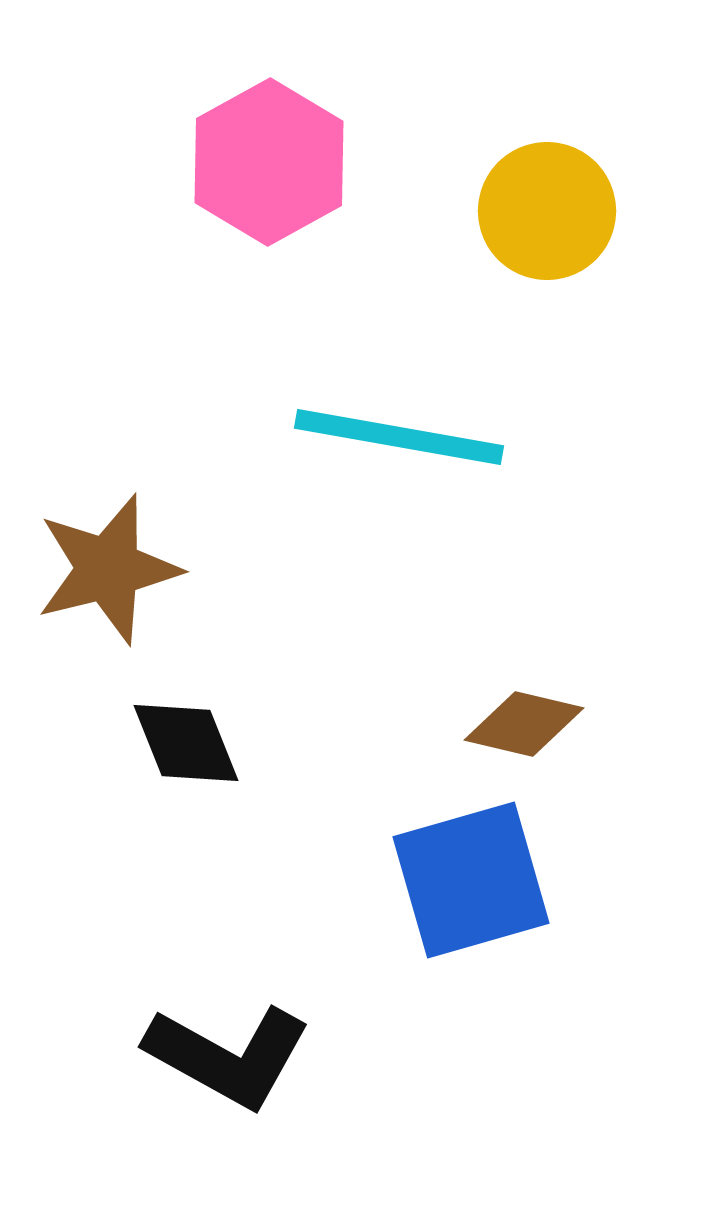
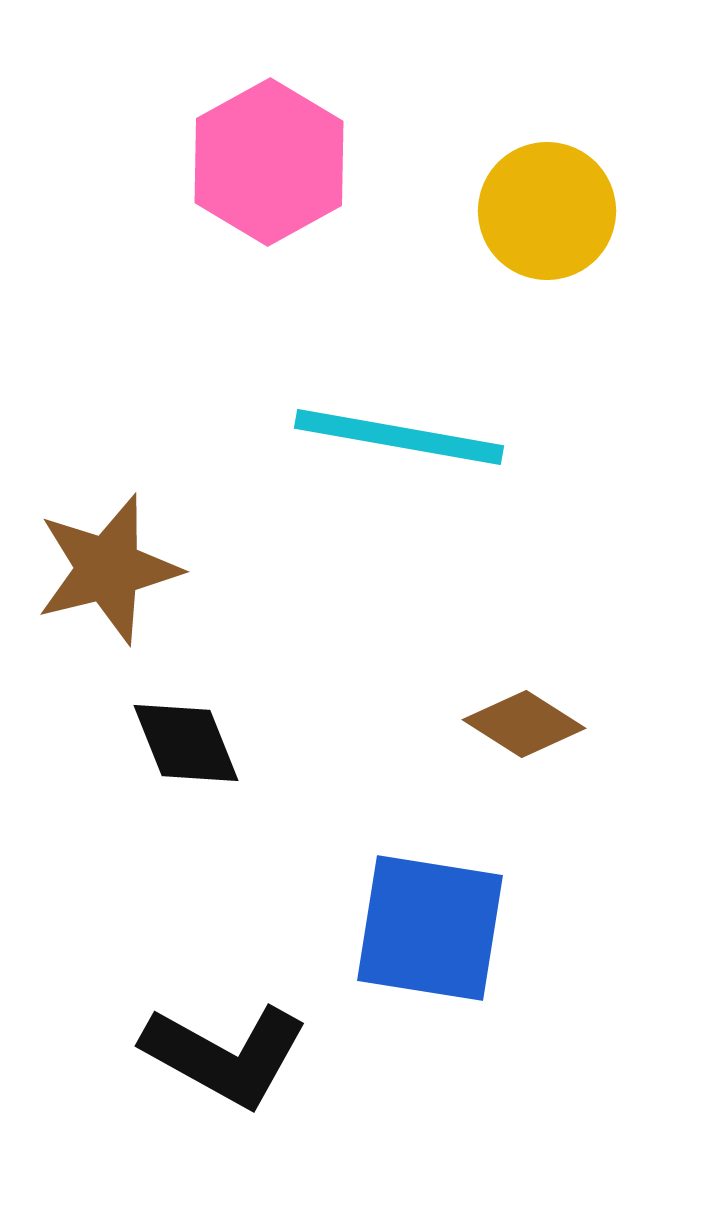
brown diamond: rotated 19 degrees clockwise
blue square: moved 41 px left, 48 px down; rotated 25 degrees clockwise
black L-shape: moved 3 px left, 1 px up
